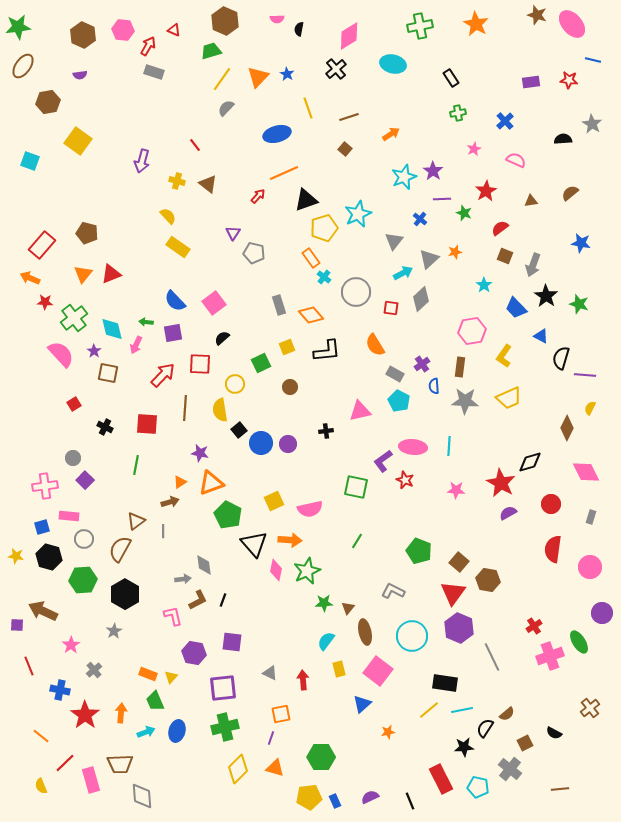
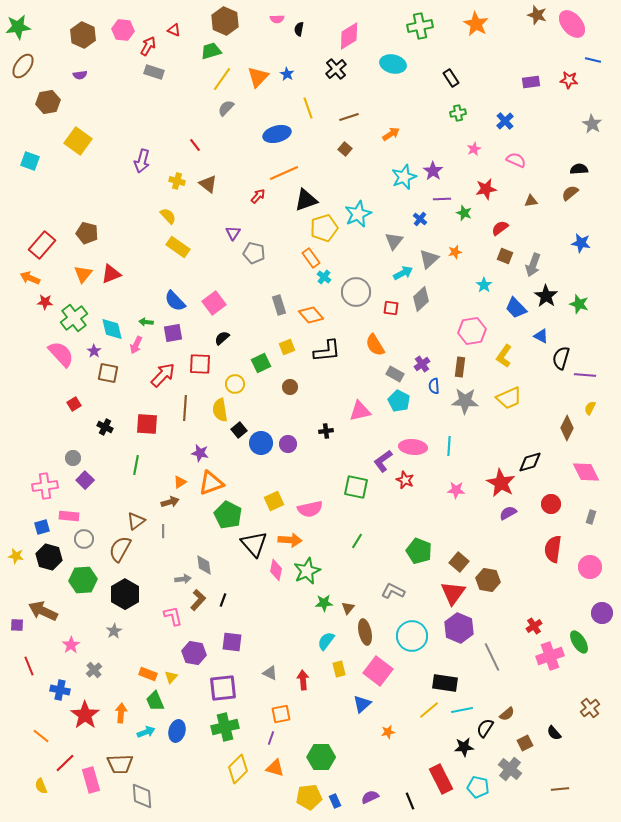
black semicircle at (563, 139): moved 16 px right, 30 px down
red star at (486, 191): moved 2 px up; rotated 20 degrees clockwise
brown L-shape at (198, 600): rotated 20 degrees counterclockwise
black semicircle at (554, 733): rotated 21 degrees clockwise
